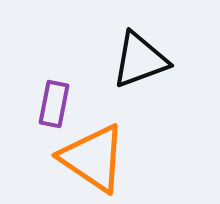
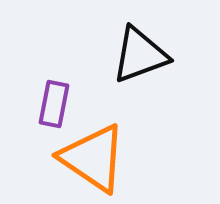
black triangle: moved 5 px up
